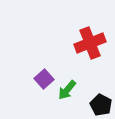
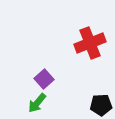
green arrow: moved 30 px left, 13 px down
black pentagon: rotated 30 degrees counterclockwise
